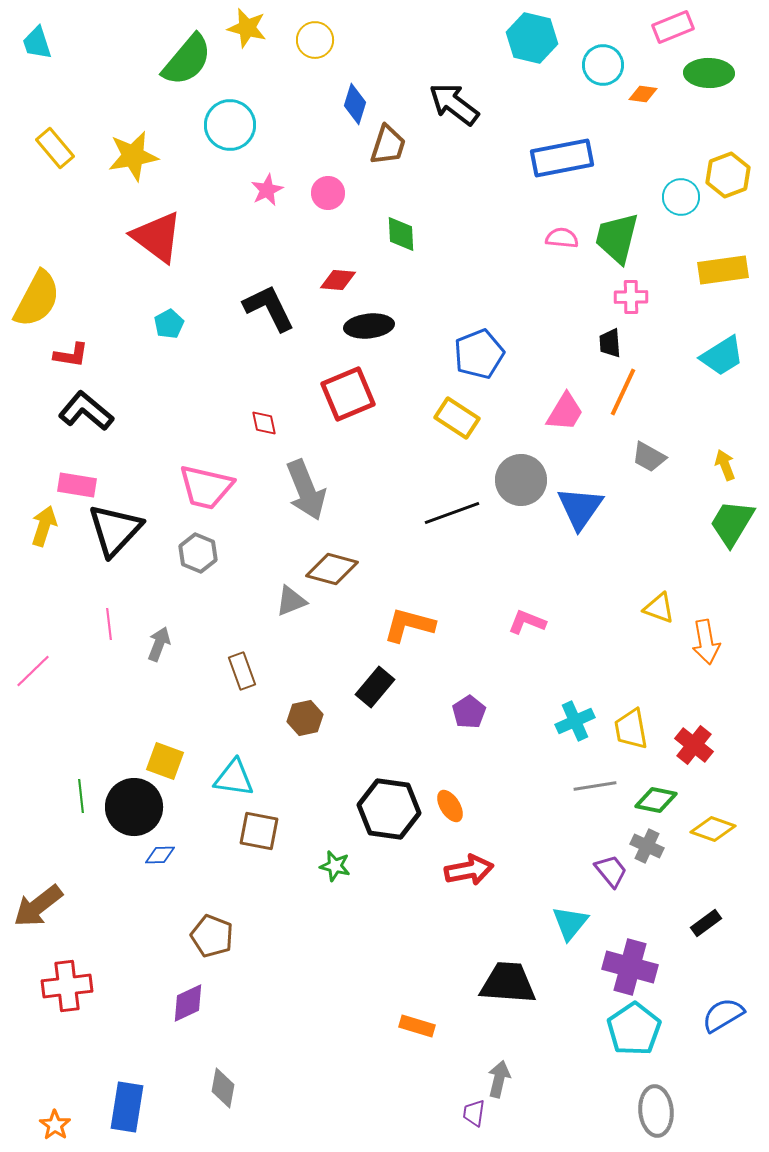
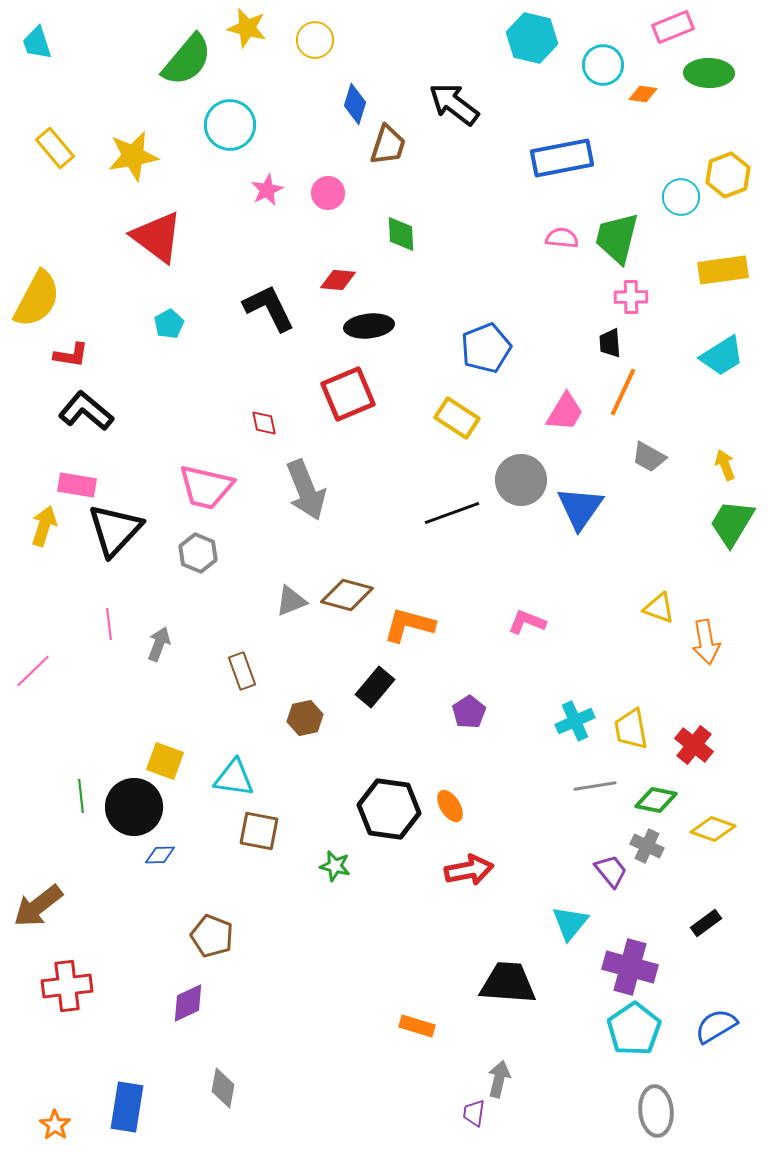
blue pentagon at (479, 354): moved 7 px right, 6 px up
brown diamond at (332, 569): moved 15 px right, 26 px down
blue semicircle at (723, 1015): moved 7 px left, 11 px down
